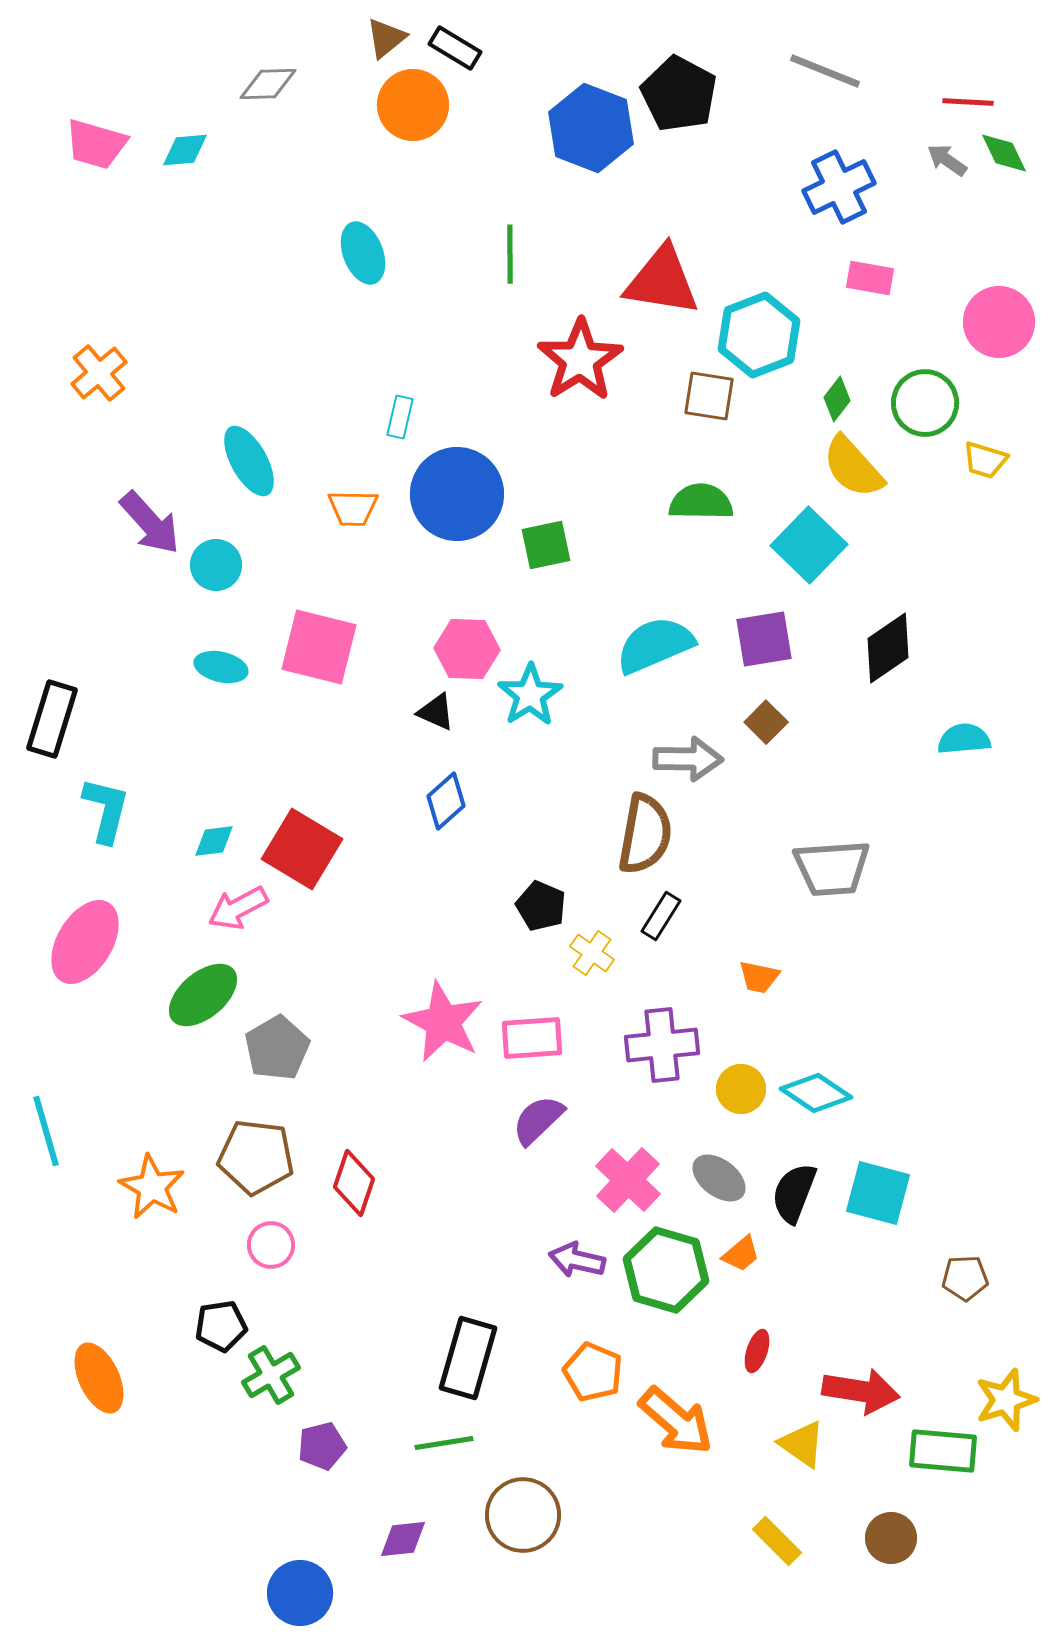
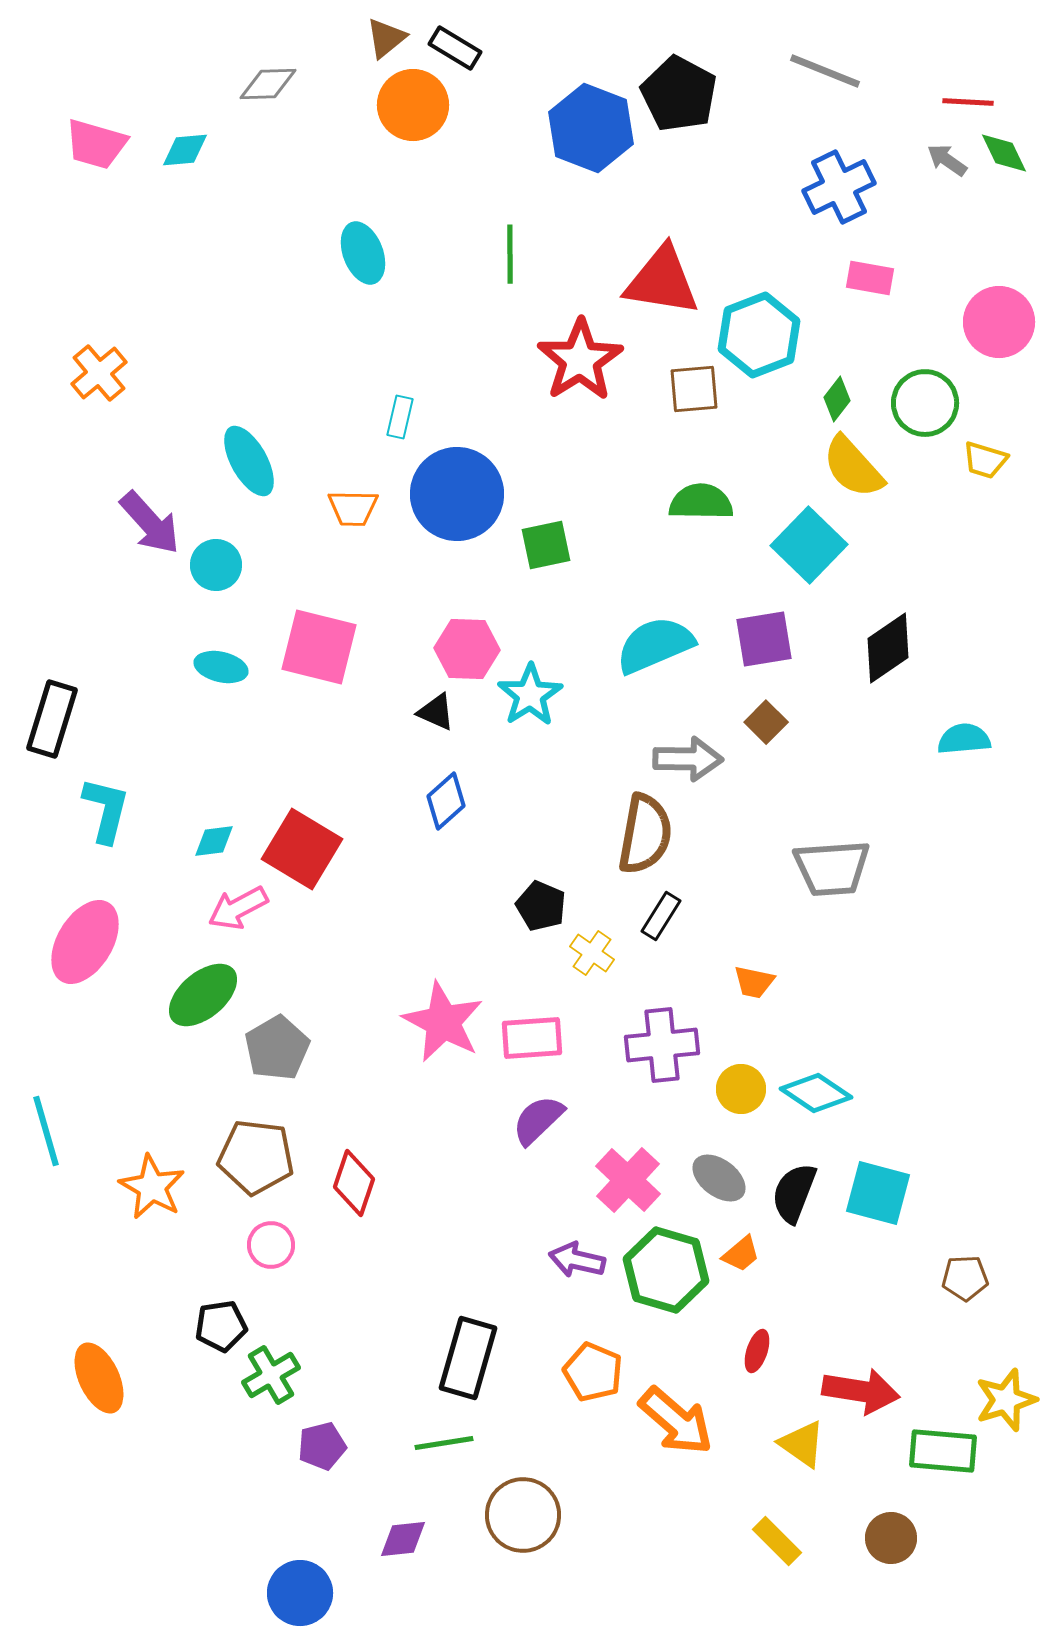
brown square at (709, 396): moved 15 px left, 7 px up; rotated 14 degrees counterclockwise
orange trapezoid at (759, 977): moved 5 px left, 5 px down
